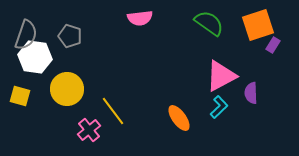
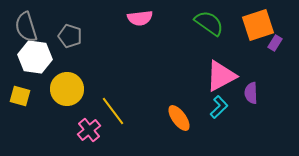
gray semicircle: moved 8 px up; rotated 144 degrees clockwise
purple rectangle: moved 2 px right, 2 px up
